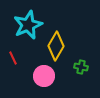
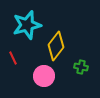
cyan star: moved 1 px left; rotated 8 degrees clockwise
yellow diamond: rotated 8 degrees clockwise
